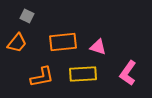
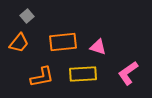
gray square: rotated 24 degrees clockwise
orange trapezoid: moved 2 px right
pink L-shape: rotated 20 degrees clockwise
